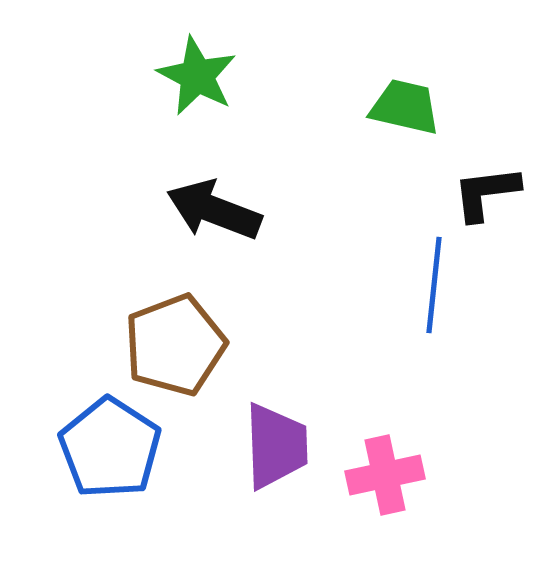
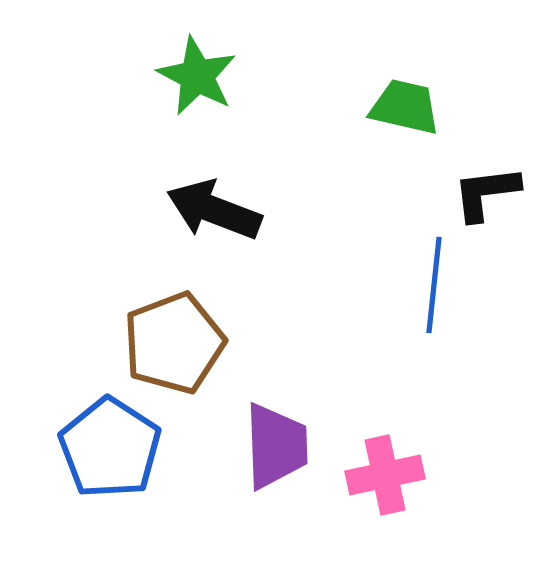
brown pentagon: moved 1 px left, 2 px up
